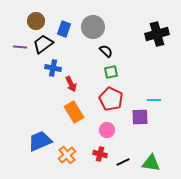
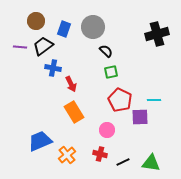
black trapezoid: moved 2 px down
red pentagon: moved 9 px right, 1 px down
